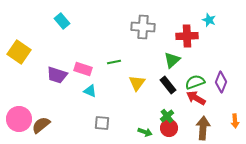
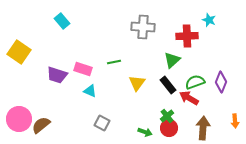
red arrow: moved 7 px left
gray square: rotated 21 degrees clockwise
